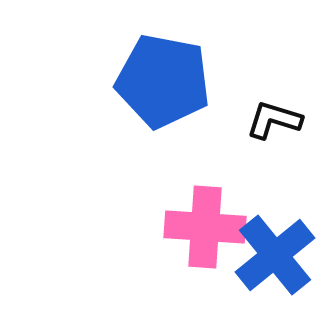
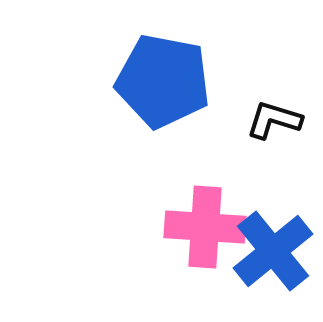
blue cross: moved 2 px left, 4 px up
